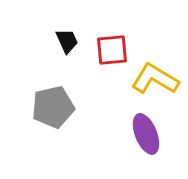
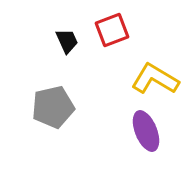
red square: moved 20 px up; rotated 16 degrees counterclockwise
purple ellipse: moved 3 px up
